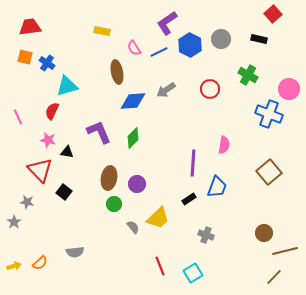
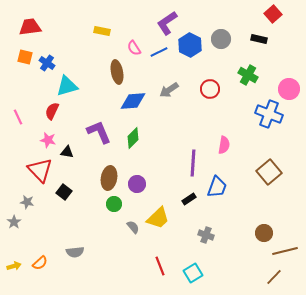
gray arrow at (166, 90): moved 3 px right
